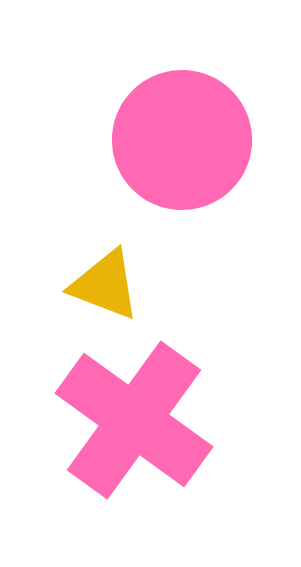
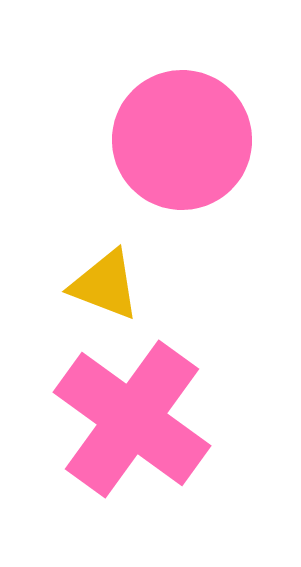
pink cross: moved 2 px left, 1 px up
